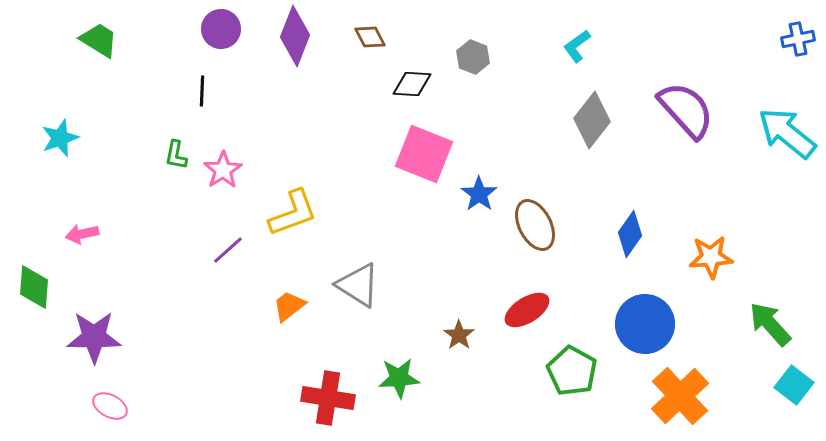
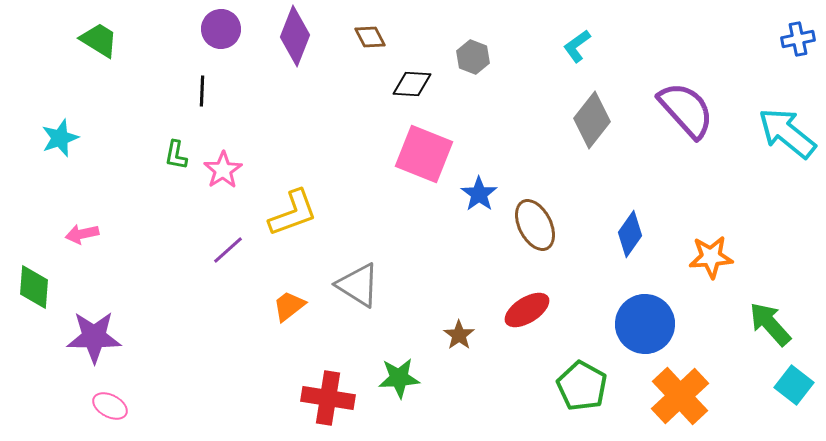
green pentagon: moved 10 px right, 15 px down
